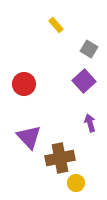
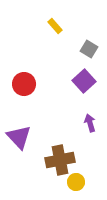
yellow rectangle: moved 1 px left, 1 px down
purple triangle: moved 10 px left
brown cross: moved 2 px down
yellow circle: moved 1 px up
